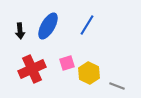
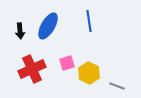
blue line: moved 2 px right, 4 px up; rotated 40 degrees counterclockwise
